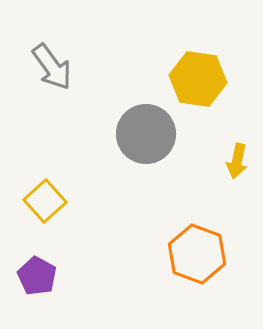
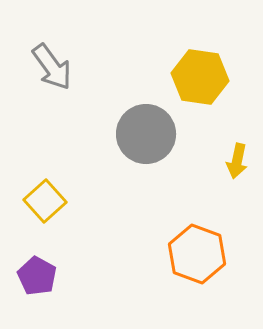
yellow hexagon: moved 2 px right, 2 px up
